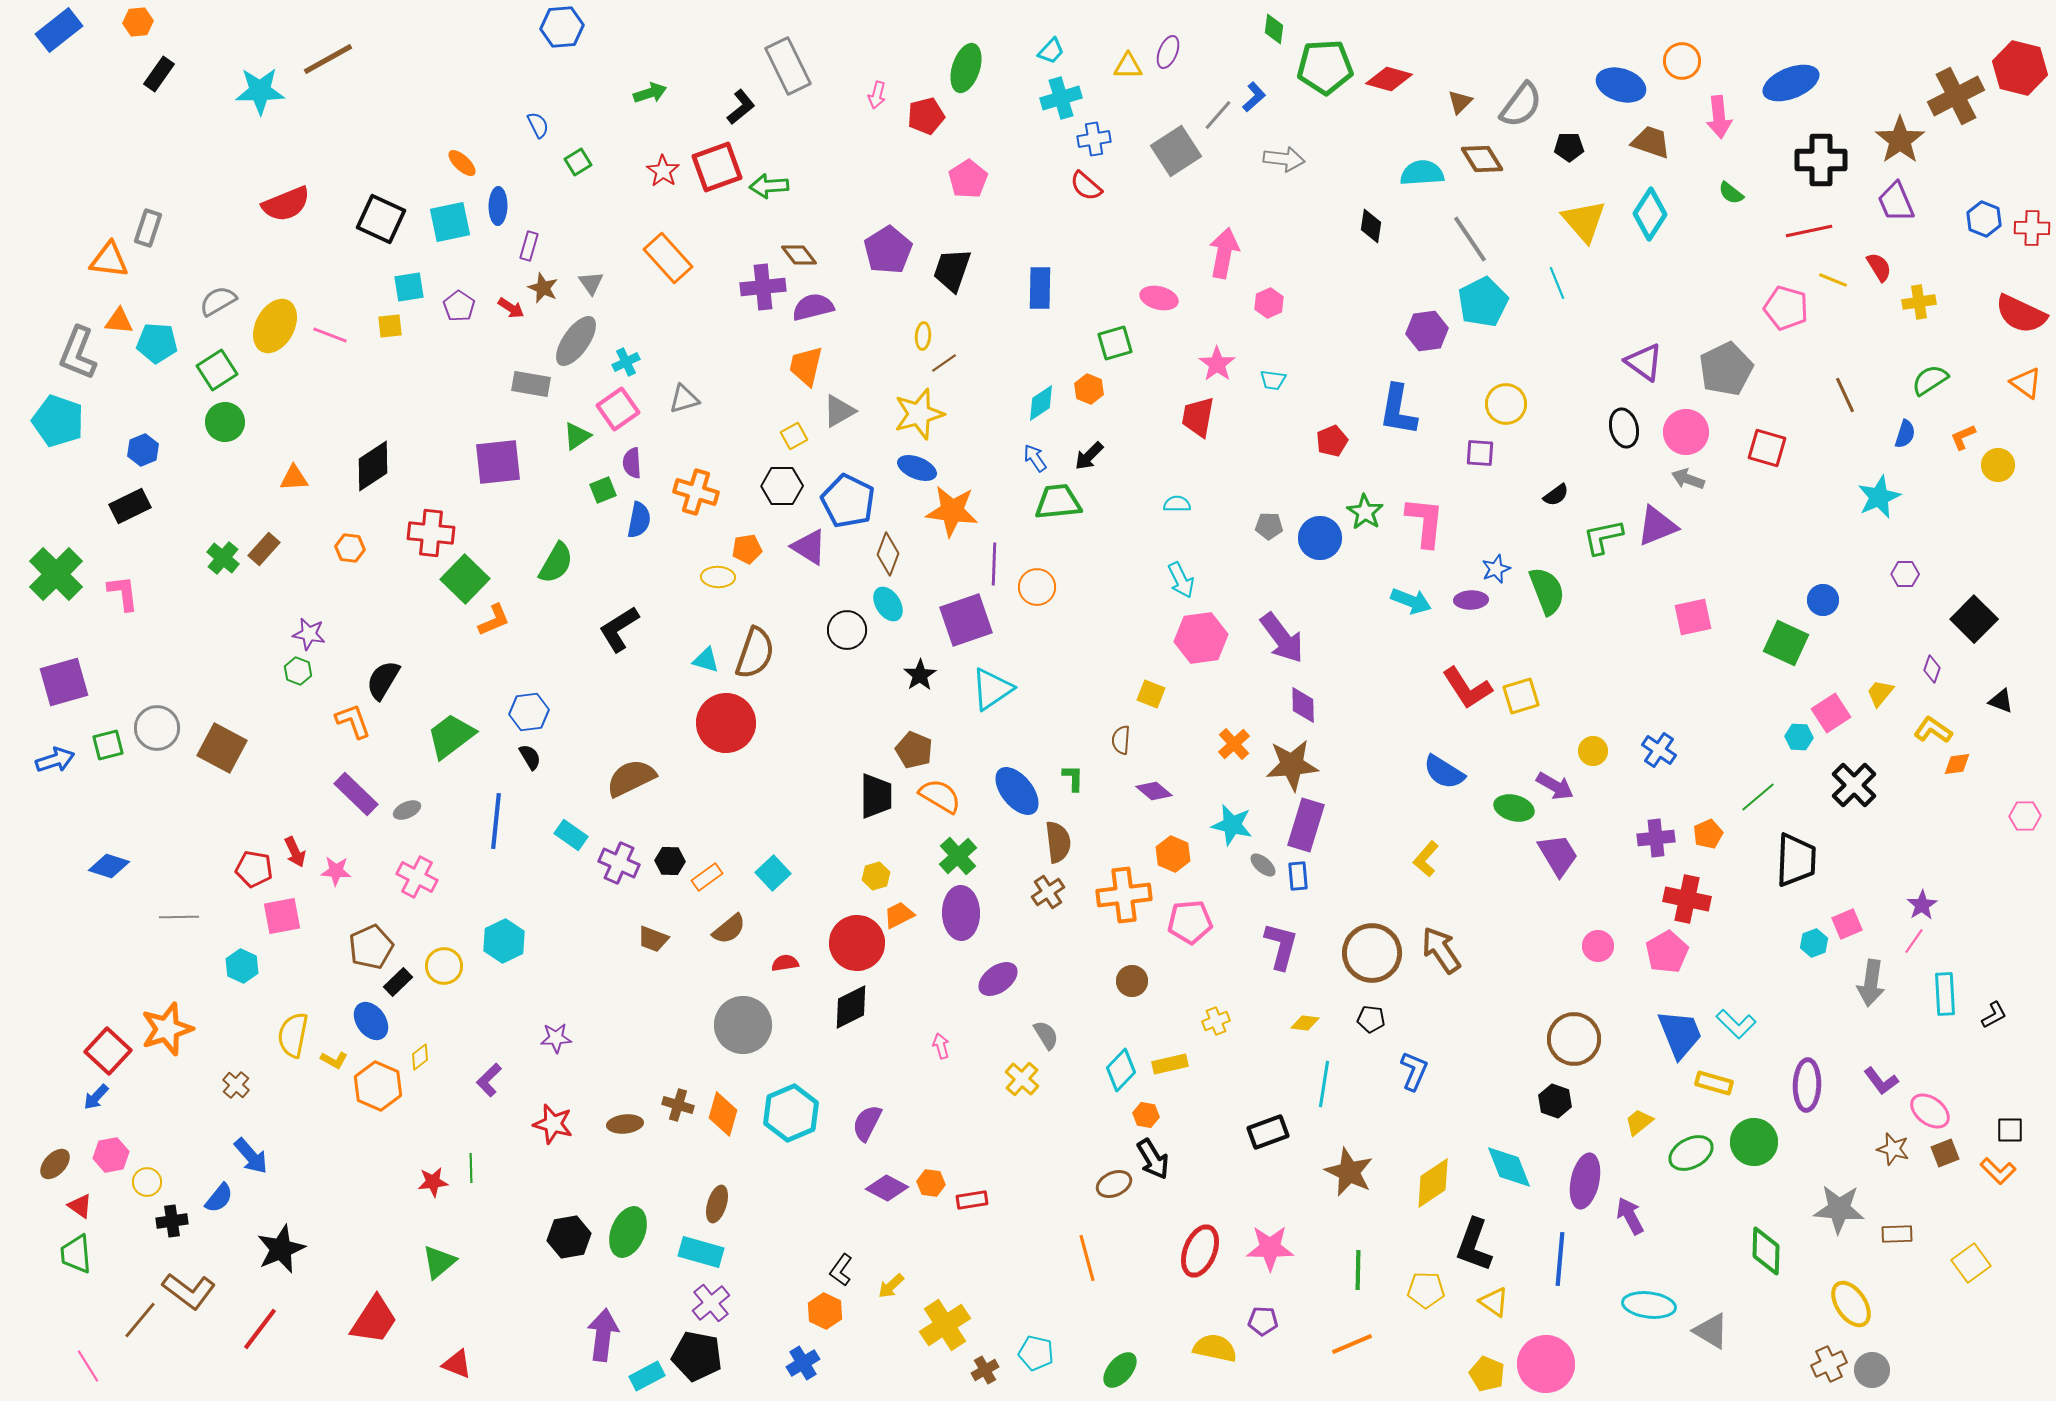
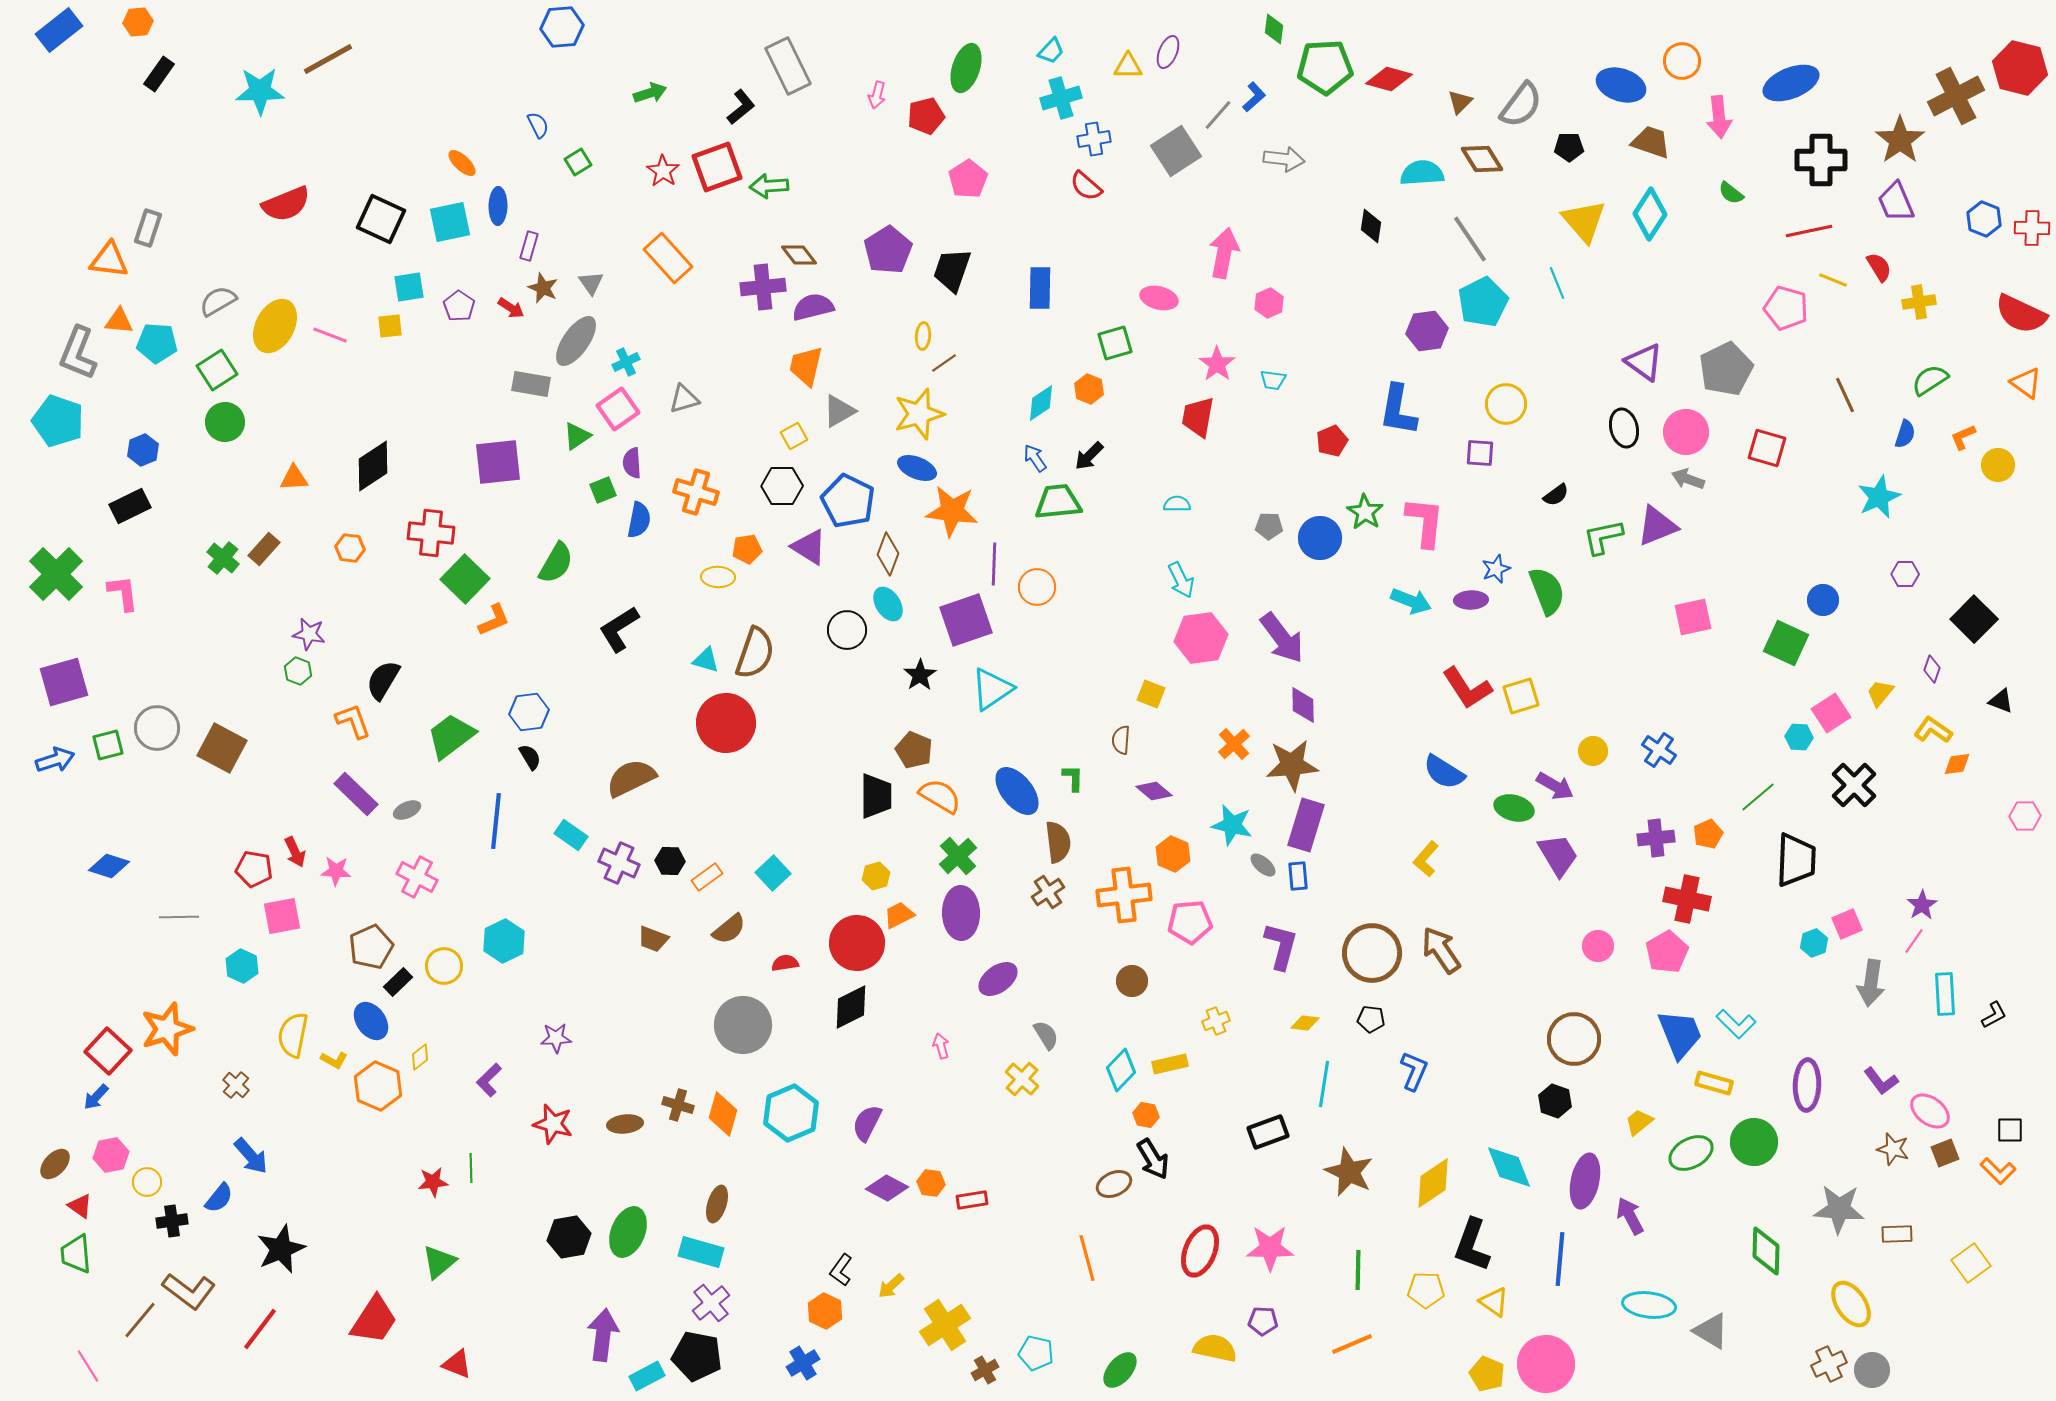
black L-shape at (1474, 1245): moved 2 px left
